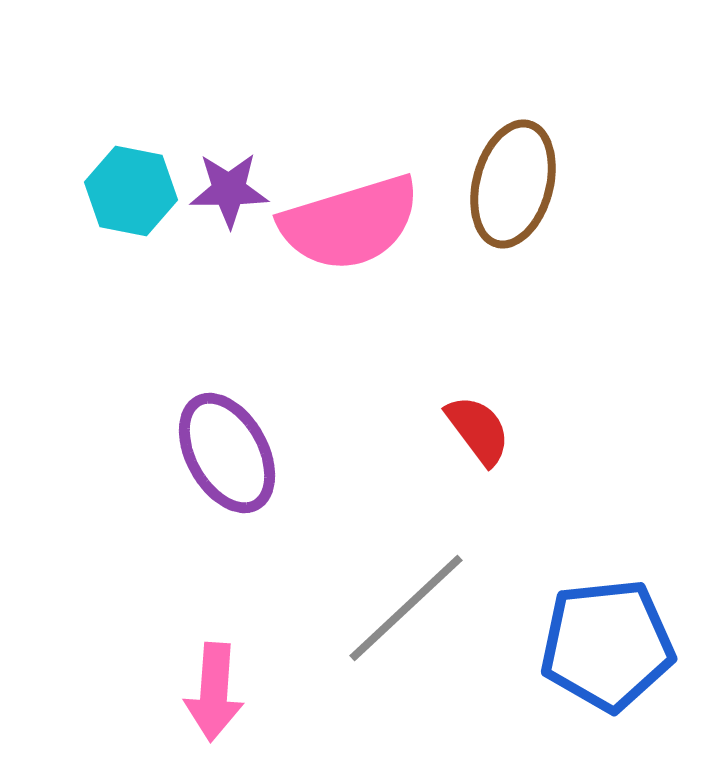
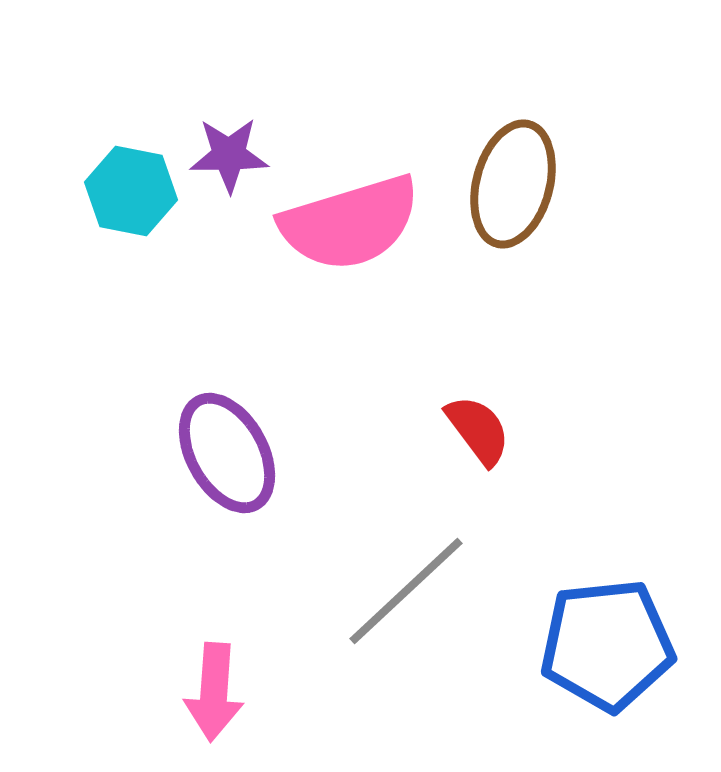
purple star: moved 35 px up
gray line: moved 17 px up
